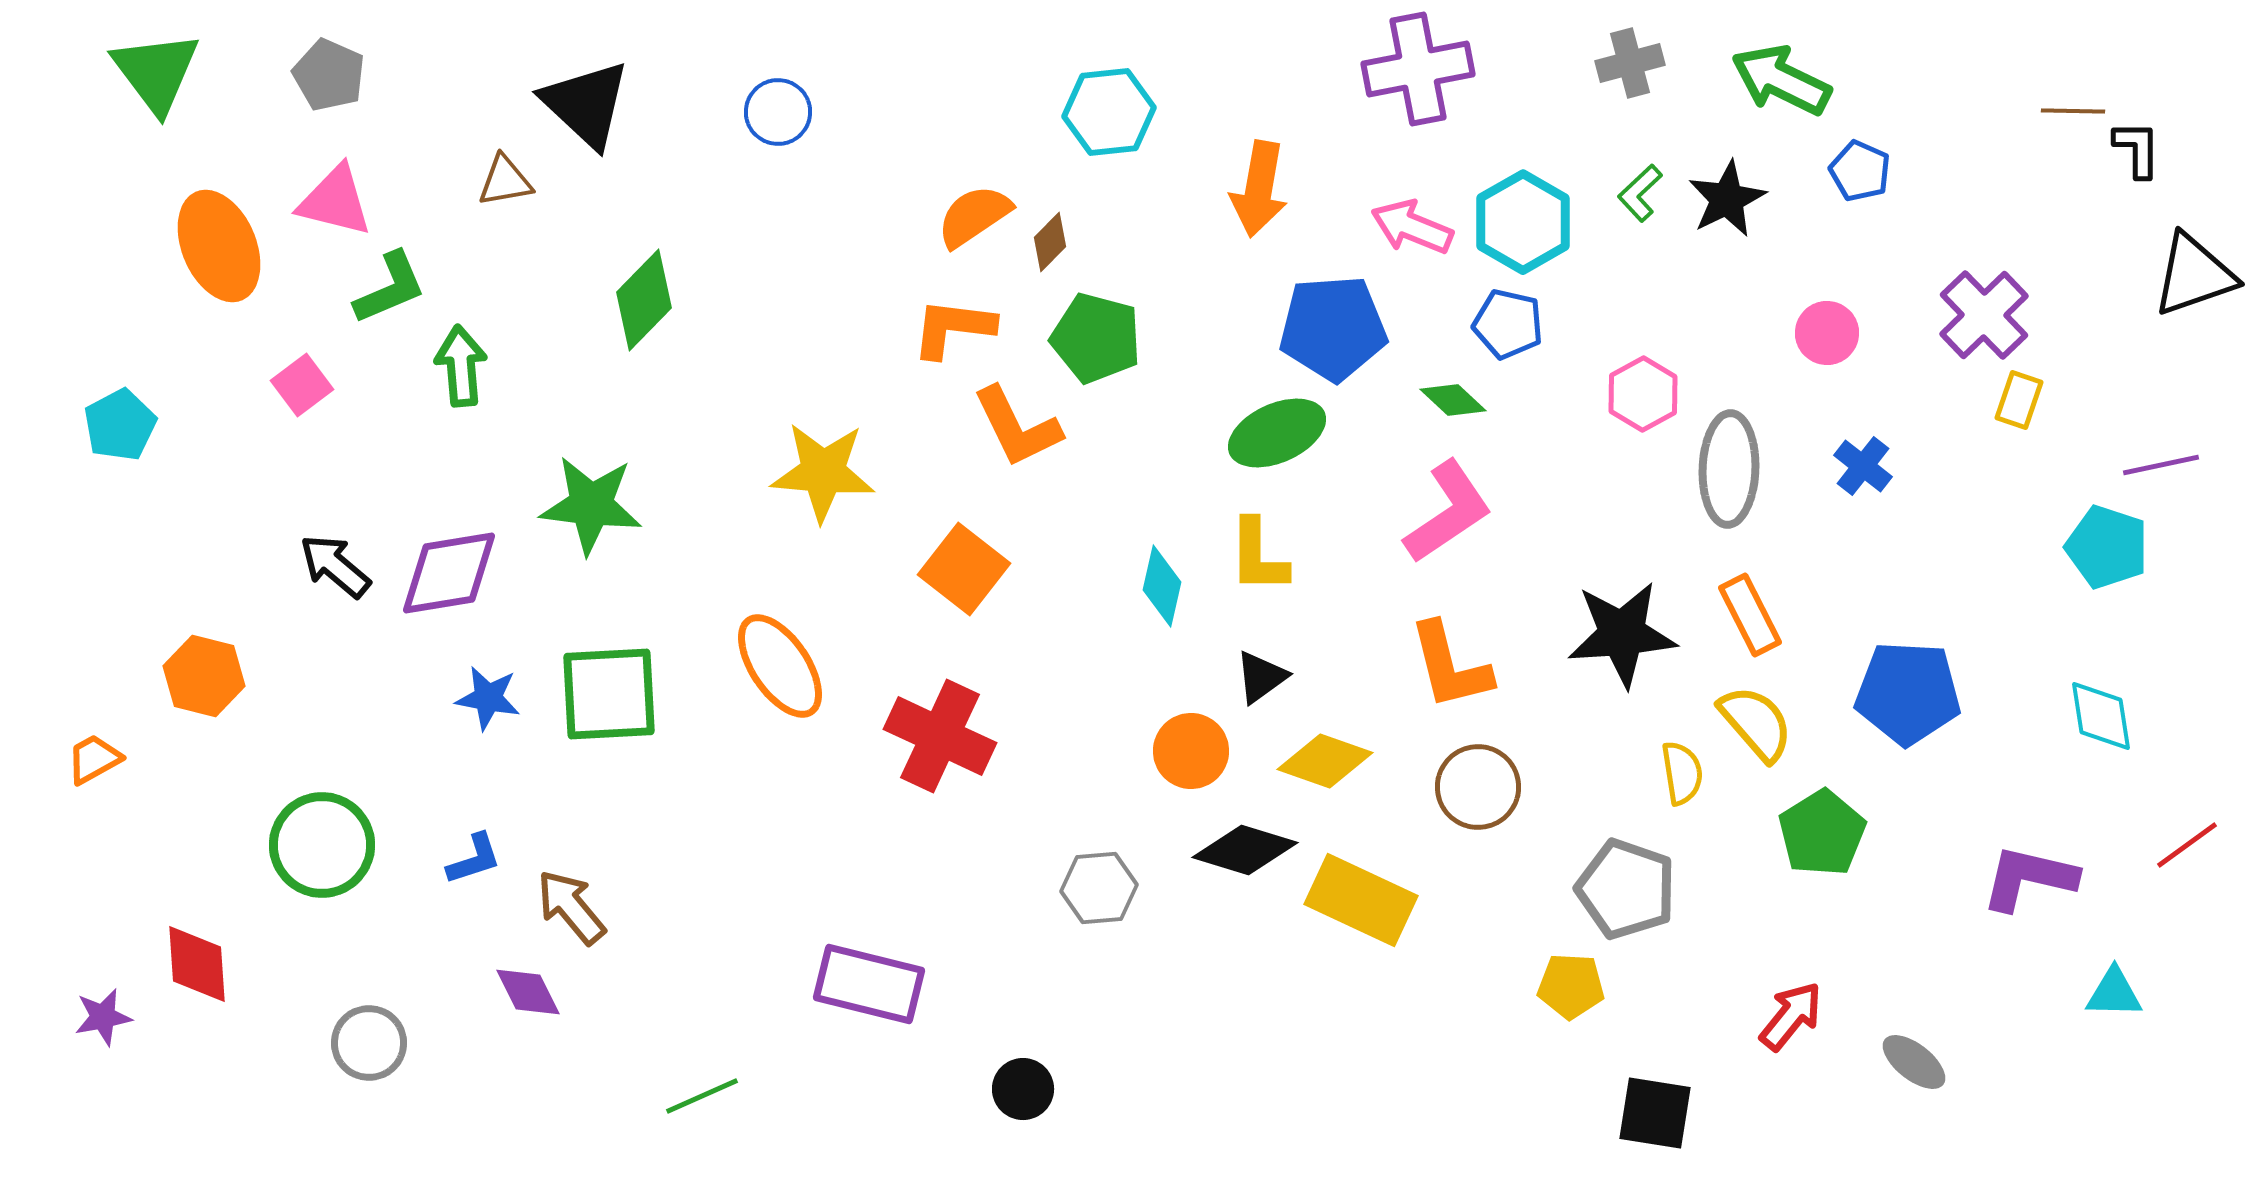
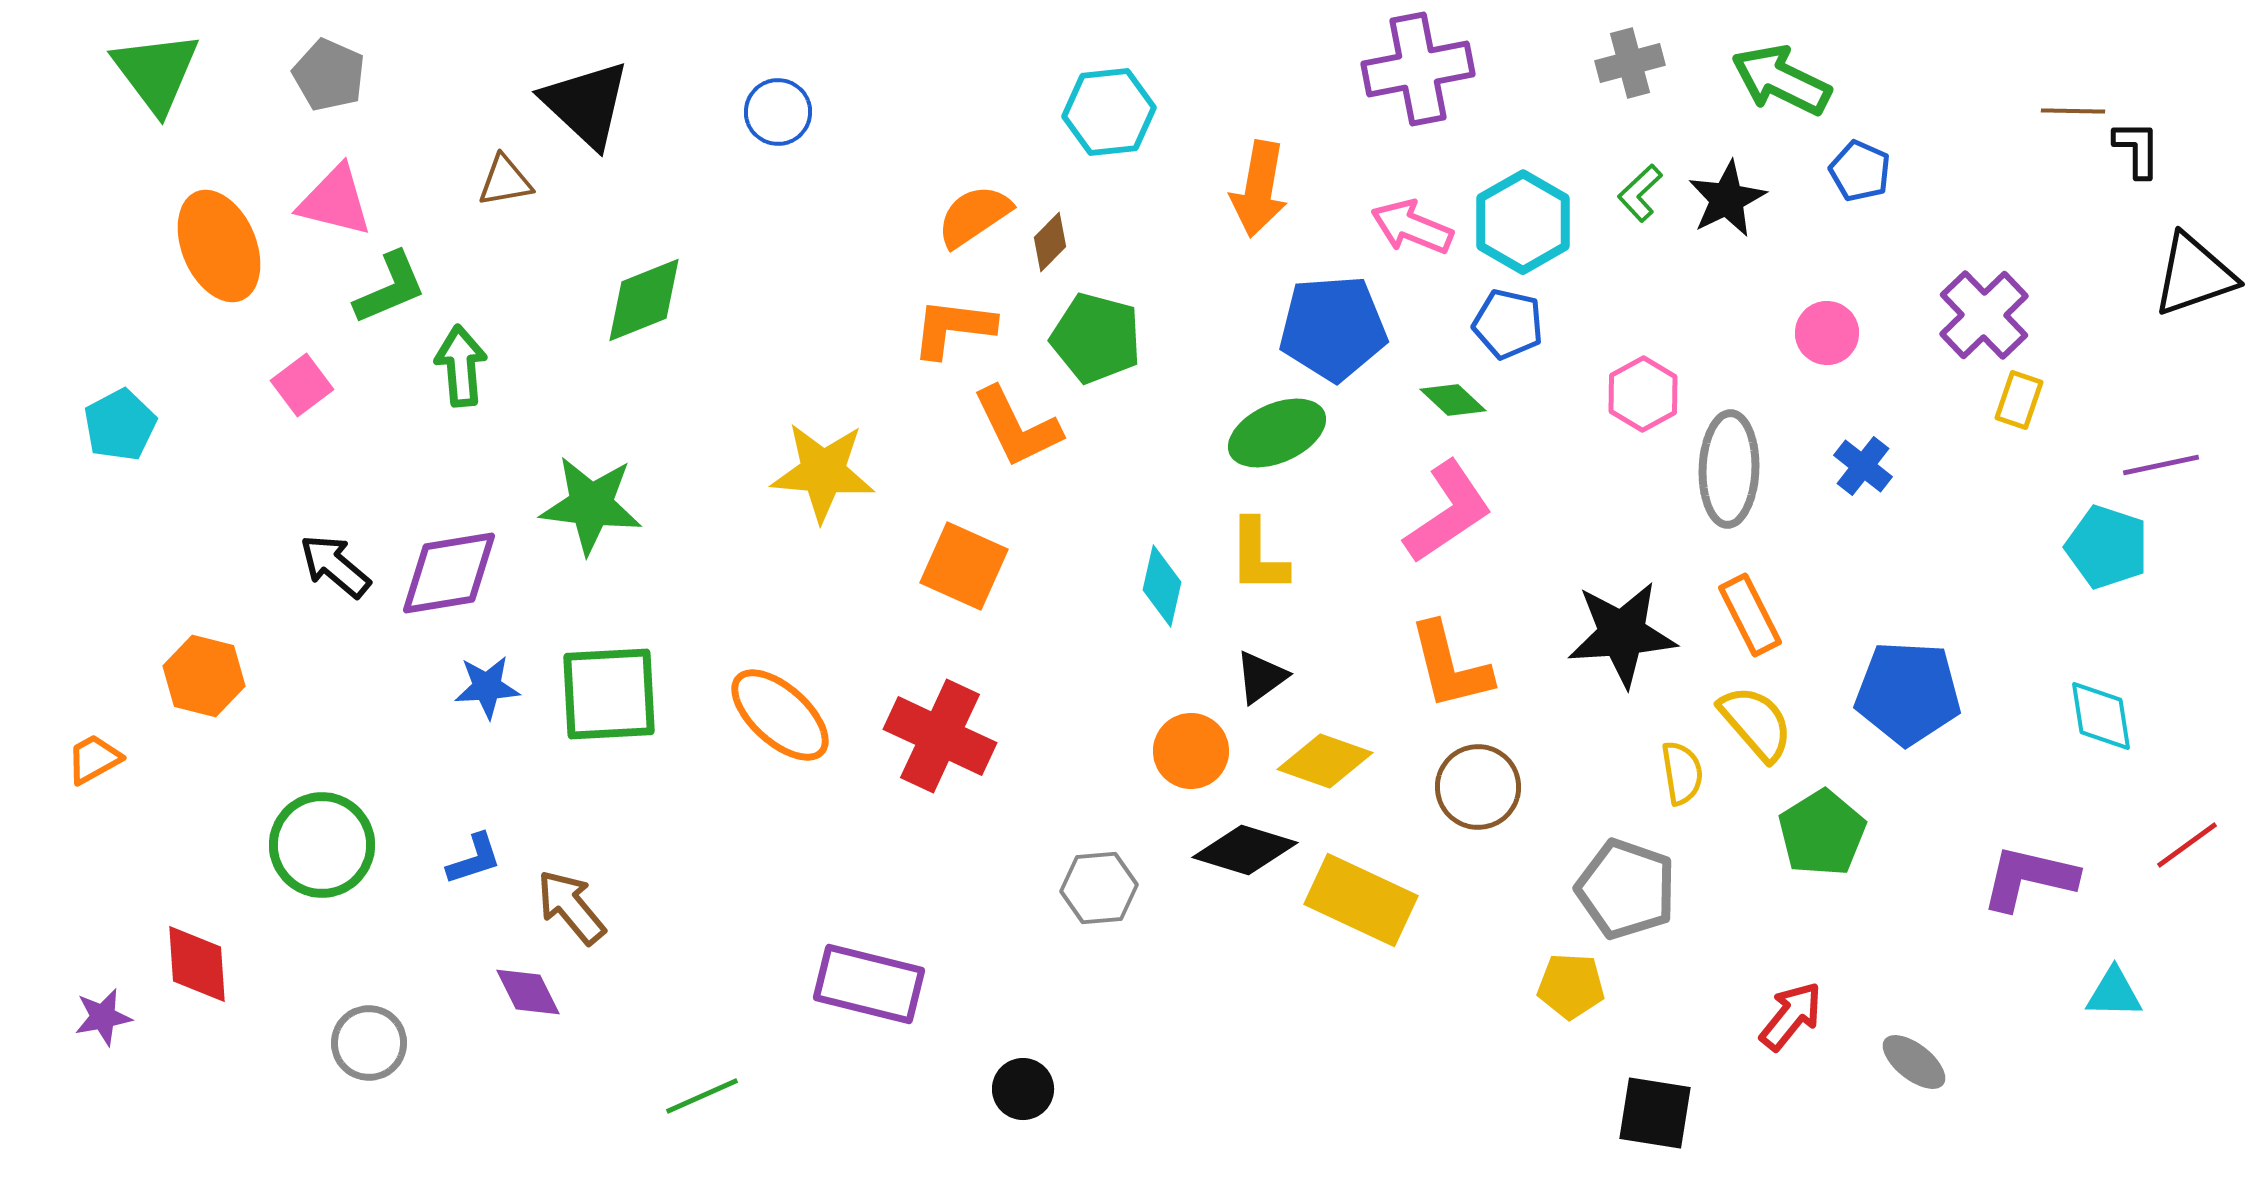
green diamond at (644, 300): rotated 24 degrees clockwise
orange square at (964, 569): moved 3 px up; rotated 14 degrees counterclockwise
orange ellipse at (780, 666): moved 49 px down; rotated 14 degrees counterclockwise
blue star at (488, 698): moved 1 px left, 11 px up; rotated 14 degrees counterclockwise
